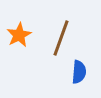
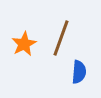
orange star: moved 5 px right, 9 px down
